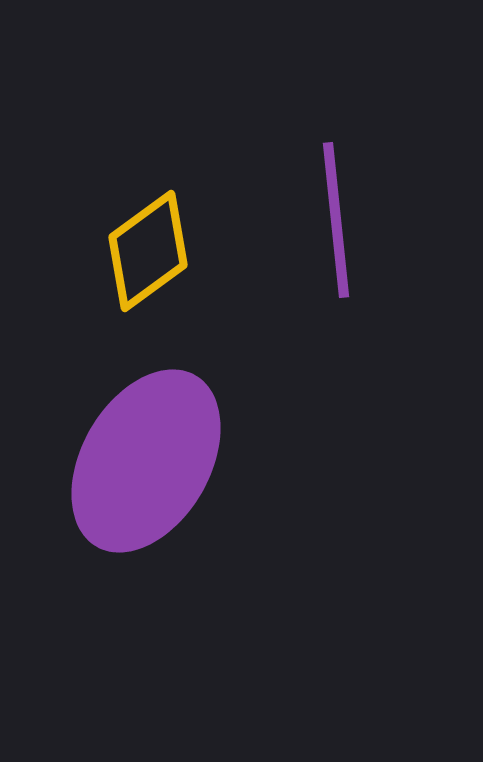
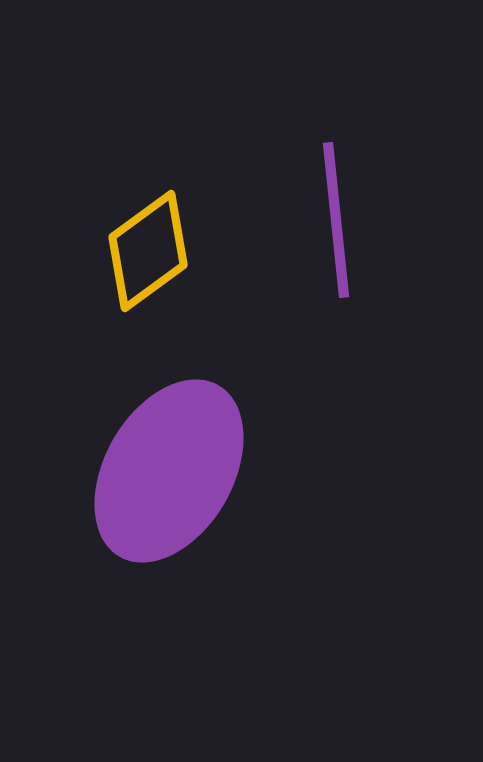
purple ellipse: moved 23 px right, 10 px down
